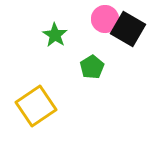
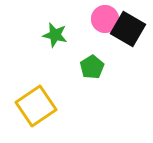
green star: rotated 20 degrees counterclockwise
